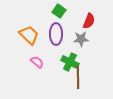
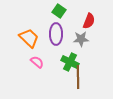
orange trapezoid: moved 3 px down
